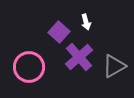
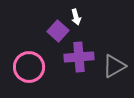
white arrow: moved 10 px left, 5 px up
purple square: moved 1 px left, 1 px up
purple cross: rotated 36 degrees clockwise
